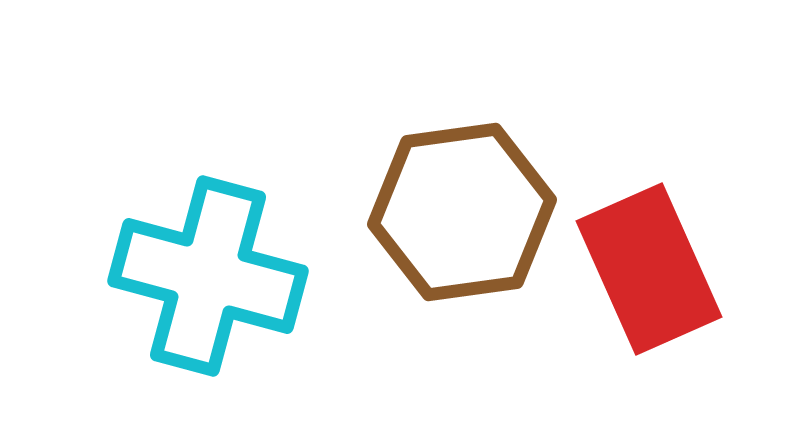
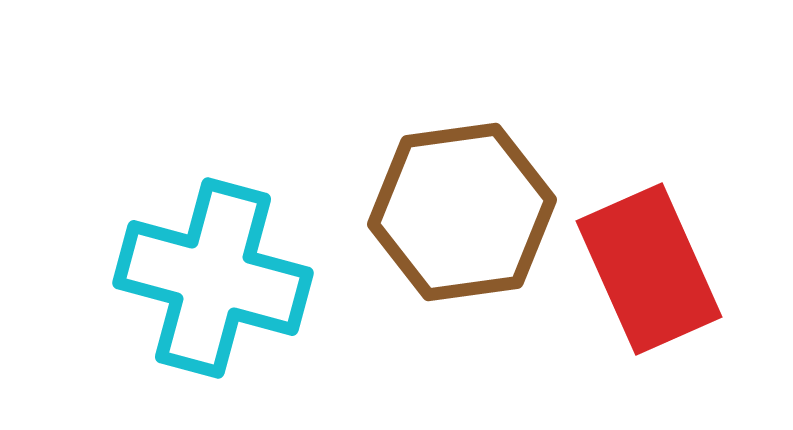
cyan cross: moved 5 px right, 2 px down
